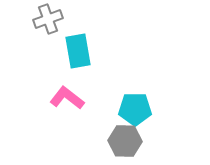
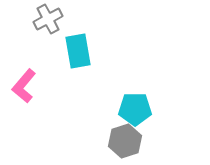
gray cross: rotated 8 degrees counterclockwise
pink L-shape: moved 43 px left, 12 px up; rotated 88 degrees counterclockwise
gray hexagon: rotated 20 degrees counterclockwise
